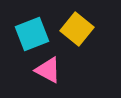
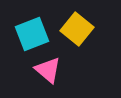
pink triangle: rotated 12 degrees clockwise
